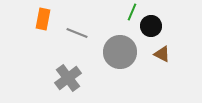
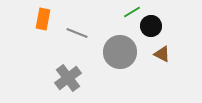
green line: rotated 36 degrees clockwise
